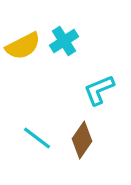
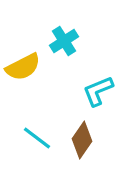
yellow semicircle: moved 21 px down
cyan L-shape: moved 1 px left, 1 px down
